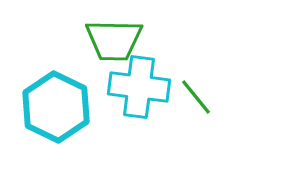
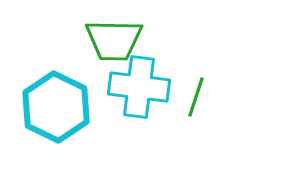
green line: rotated 57 degrees clockwise
